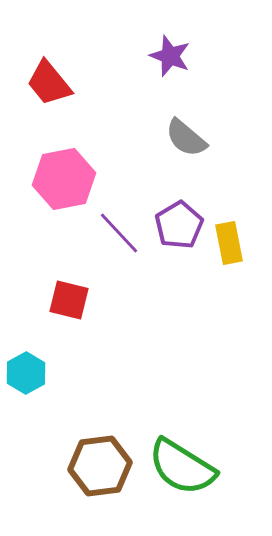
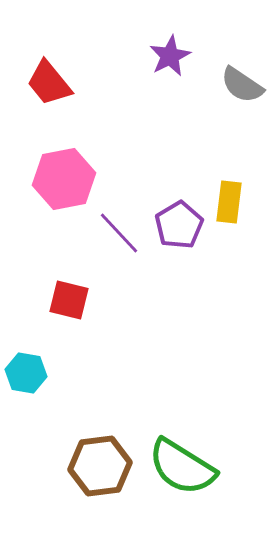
purple star: rotated 24 degrees clockwise
gray semicircle: moved 56 px right, 53 px up; rotated 6 degrees counterclockwise
yellow rectangle: moved 41 px up; rotated 18 degrees clockwise
cyan hexagon: rotated 21 degrees counterclockwise
